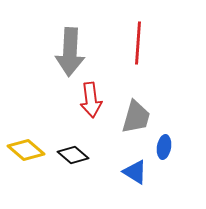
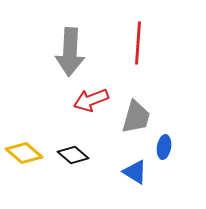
red arrow: rotated 76 degrees clockwise
yellow diamond: moved 2 px left, 3 px down
